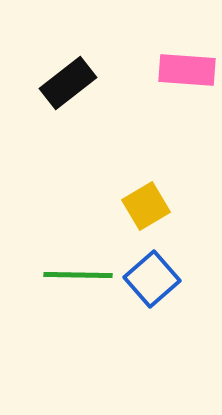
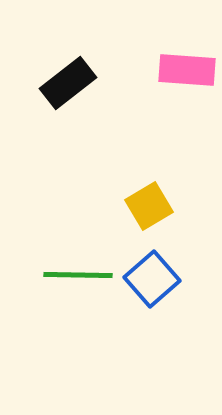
yellow square: moved 3 px right
